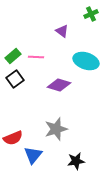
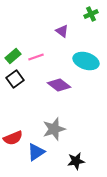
pink line: rotated 21 degrees counterclockwise
purple diamond: rotated 20 degrees clockwise
gray star: moved 2 px left
blue triangle: moved 3 px right, 3 px up; rotated 18 degrees clockwise
